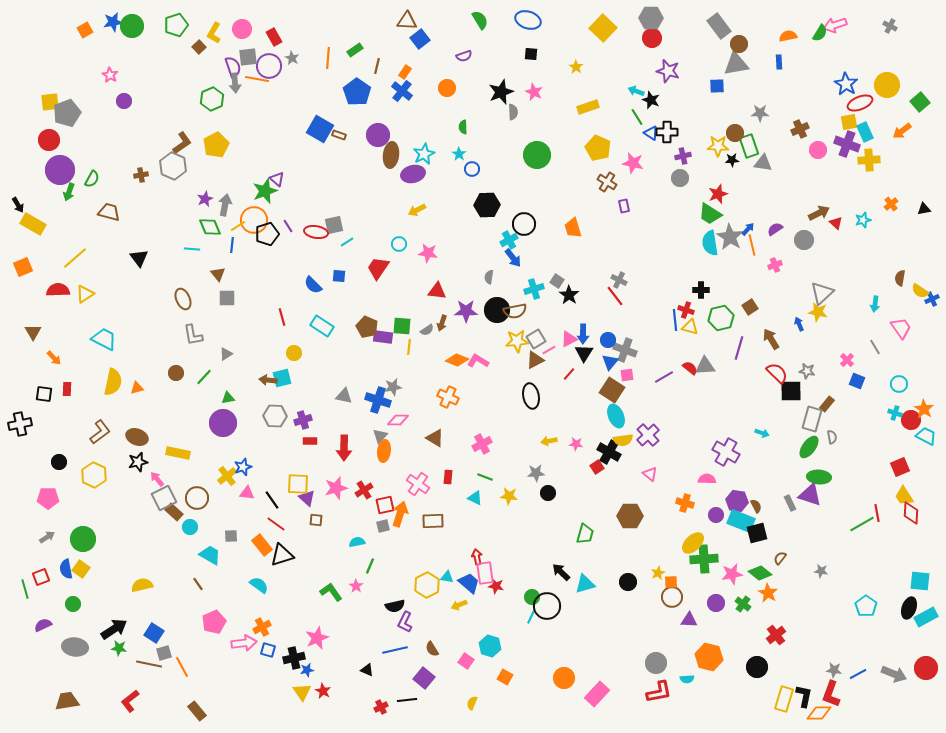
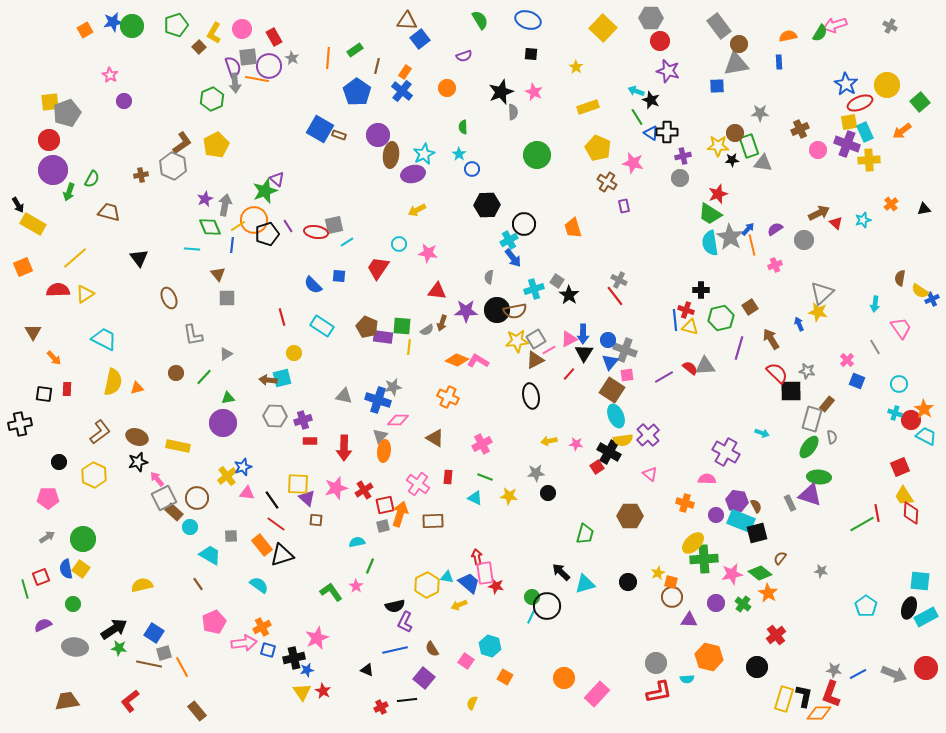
red circle at (652, 38): moved 8 px right, 3 px down
purple circle at (60, 170): moved 7 px left
brown ellipse at (183, 299): moved 14 px left, 1 px up
yellow rectangle at (178, 453): moved 7 px up
orange square at (671, 582): rotated 16 degrees clockwise
